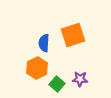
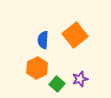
orange square: moved 2 px right; rotated 20 degrees counterclockwise
blue semicircle: moved 1 px left, 3 px up
purple star: rotated 21 degrees counterclockwise
